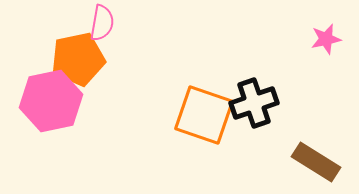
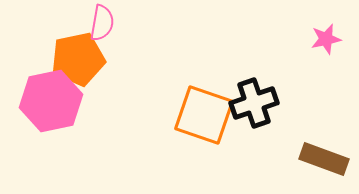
brown rectangle: moved 8 px right, 3 px up; rotated 12 degrees counterclockwise
